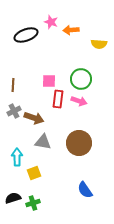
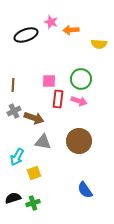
brown circle: moved 2 px up
cyan arrow: rotated 150 degrees counterclockwise
